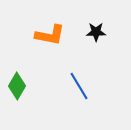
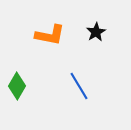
black star: rotated 30 degrees counterclockwise
